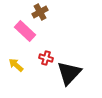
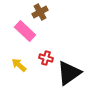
yellow arrow: moved 3 px right
black triangle: rotated 12 degrees clockwise
